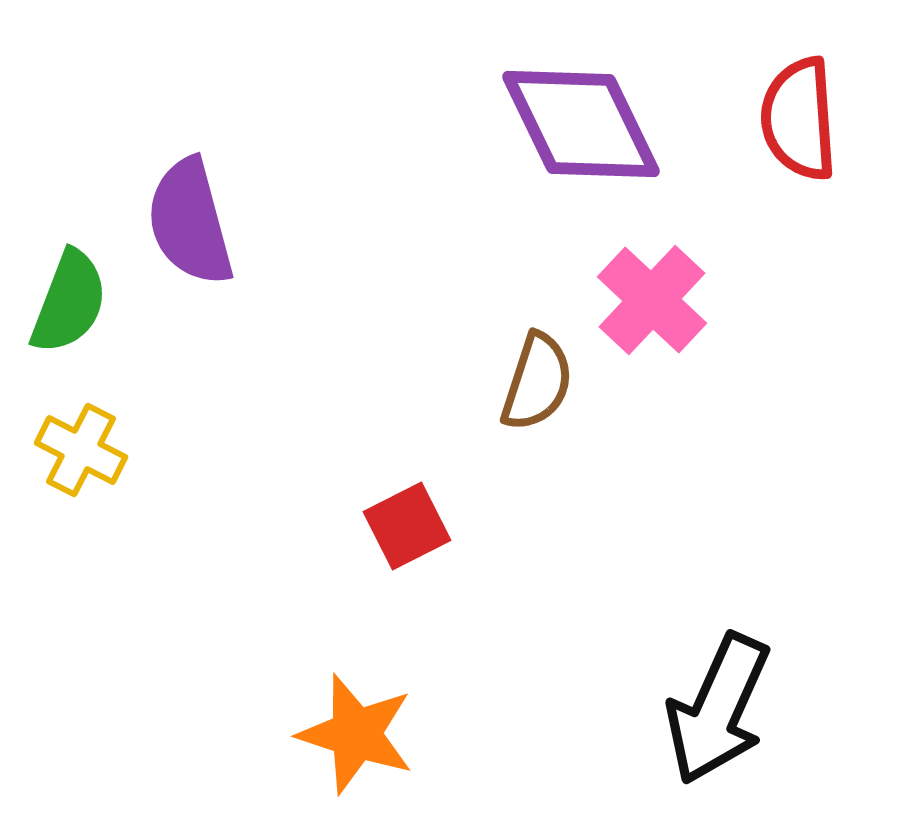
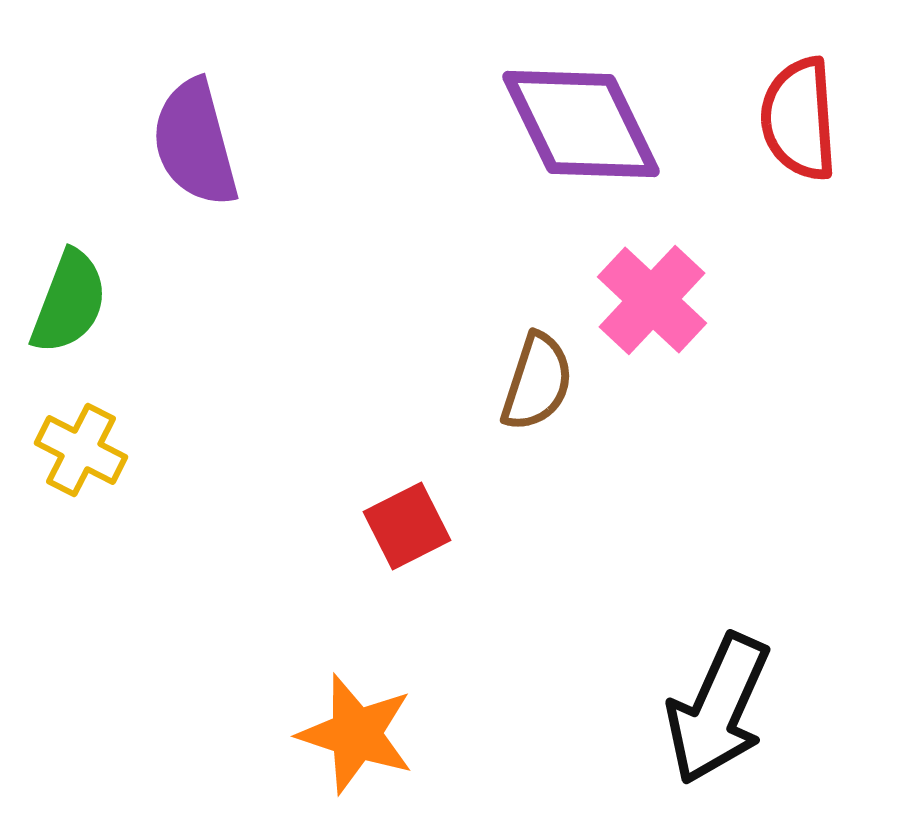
purple semicircle: moved 5 px right, 79 px up
